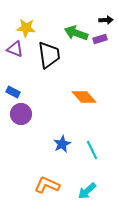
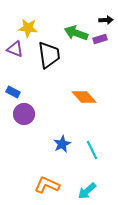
yellow star: moved 2 px right
purple circle: moved 3 px right
